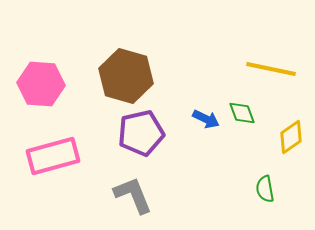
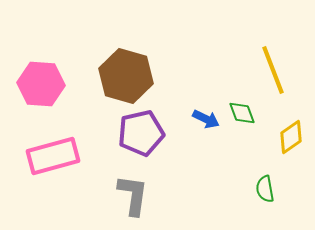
yellow line: moved 2 px right, 1 px down; rotated 57 degrees clockwise
gray L-shape: rotated 30 degrees clockwise
